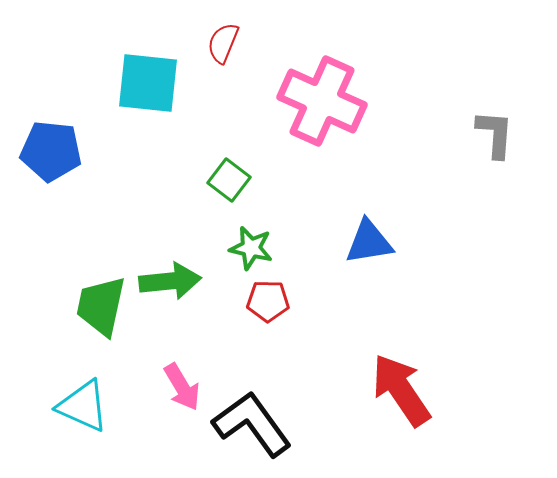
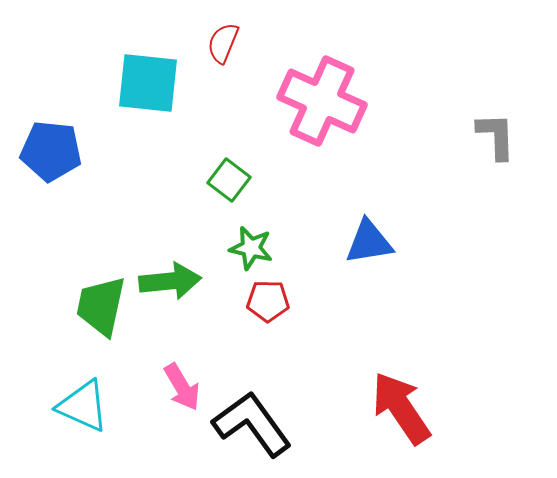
gray L-shape: moved 1 px right, 2 px down; rotated 6 degrees counterclockwise
red arrow: moved 18 px down
